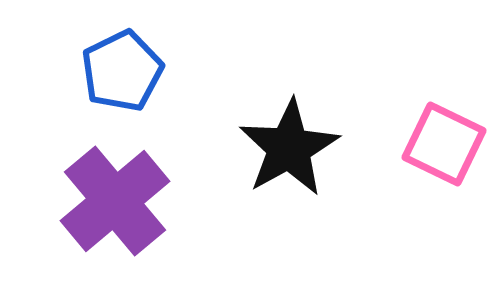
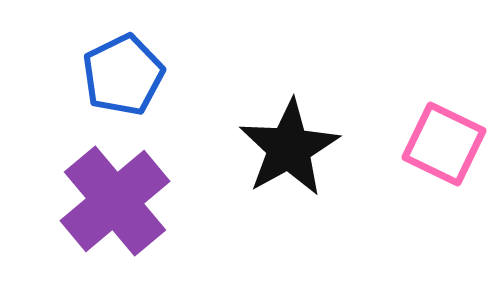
blue pentagon: moved 1 px right, 4 px down
